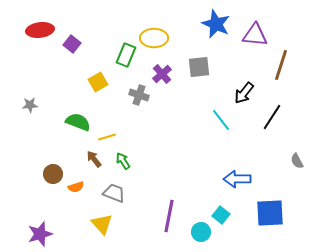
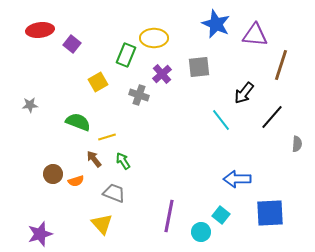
black line: rotated 8 degrees clockwise
gray semicircle: moved 17 px up; rotated 147 degrees counterclockwise
orange semicircle: moved 6 px up
